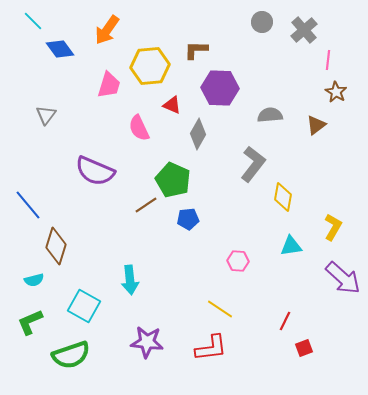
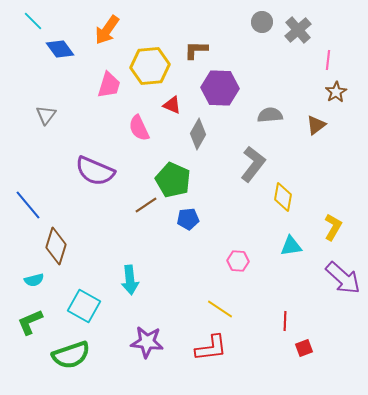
gray cross: moved 6 px left
brown star: rotated 10 degrees clockwise
red line: rotated 24 degrees counterclockwise
